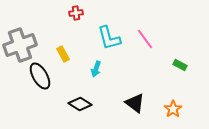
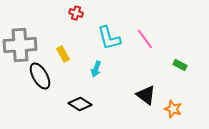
red cross: rotated 24 degrees clockwise
gray cross: rotated 16 degrees clockwise
black triangle: moved 11 px right, 8 px up
orange star: rotated 18 degrees counterclockwise
